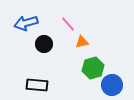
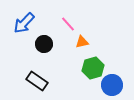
blue arrow: moved 2 px left; rotated 30 degrees counterclockwise
black rectangle: moved 4 px up; rotated 30 degrees clockwise
